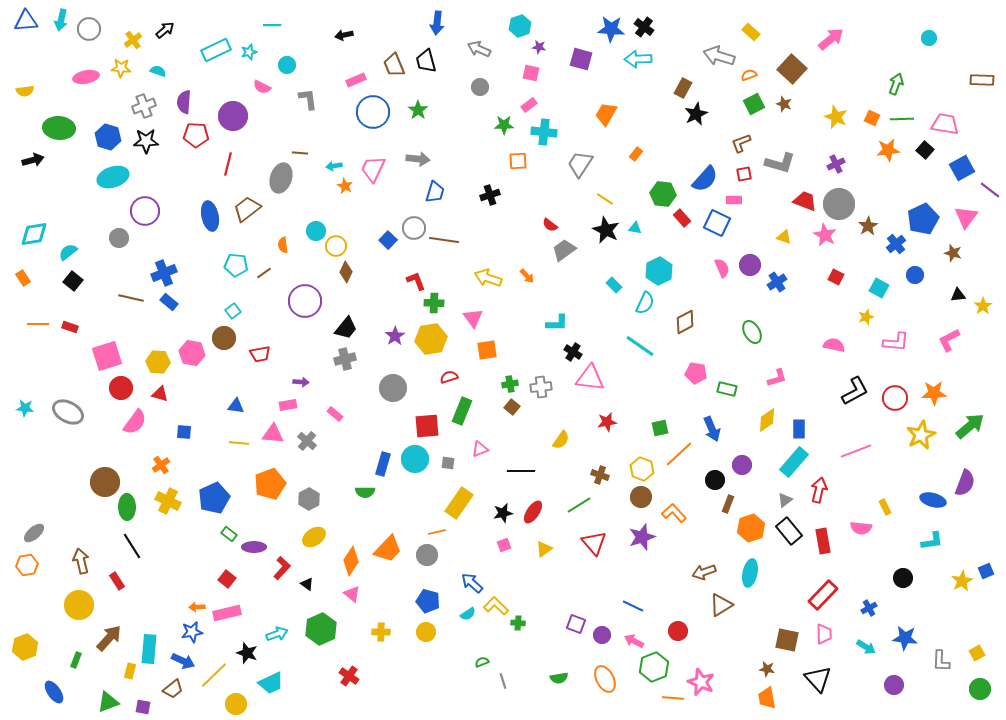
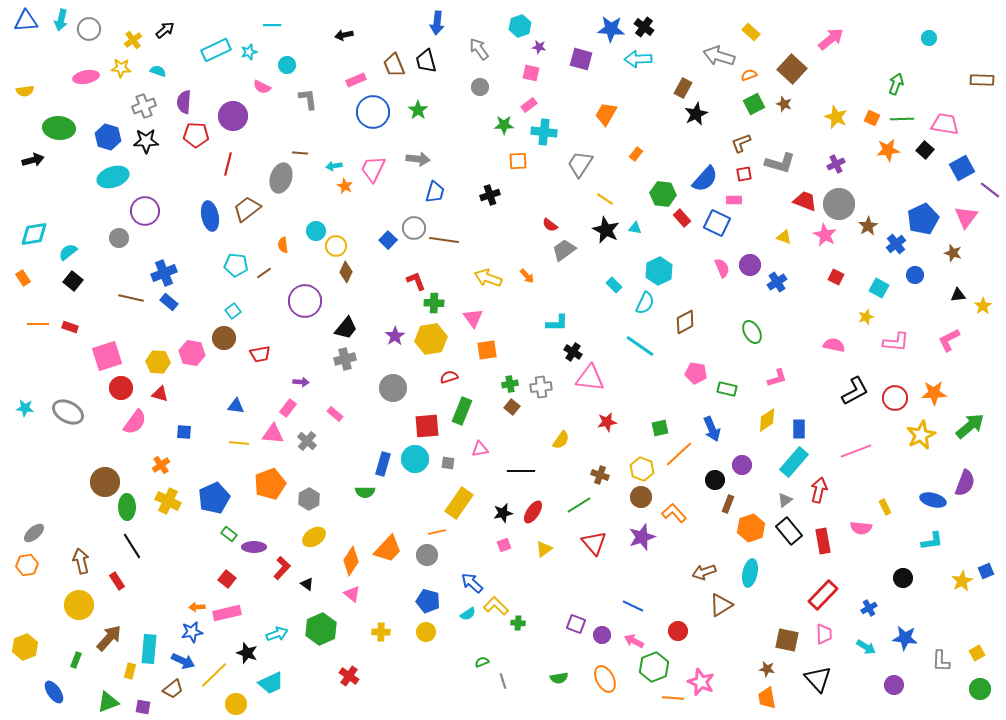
gray arrow at (479, 49): rotated 30 degrees clockwise
pink rectangle at (288, 405): moved 3 px down; rotated 42 degrees counterclockwise
pink triangle at (480, 449): rotated 12 degrees clockwise
